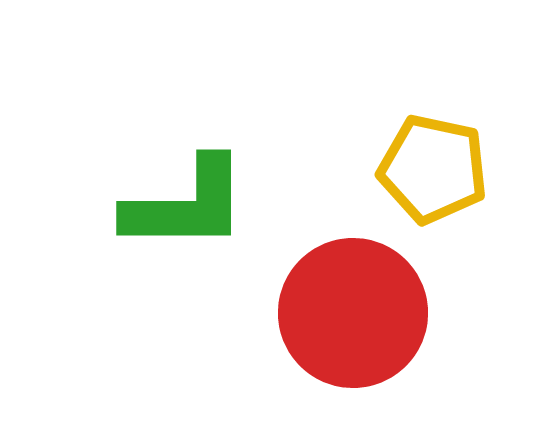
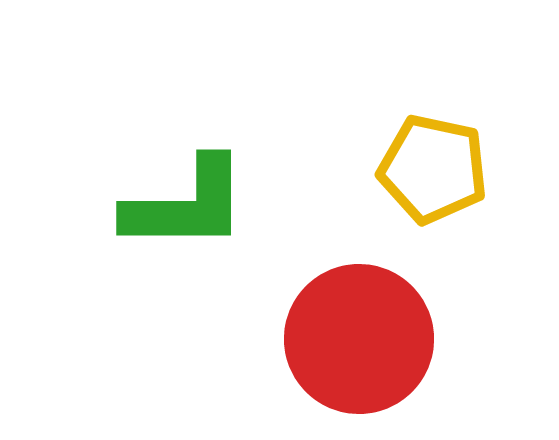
red circle: moved 6 px right, 26 px down
